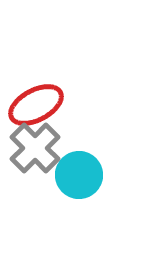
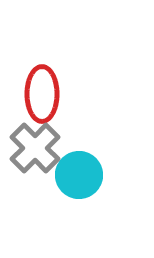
red ellipse: moved 6 px right, 11 px up; rotated 62 degrees counterclockwise
